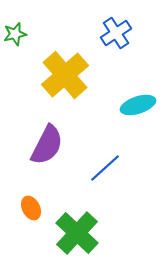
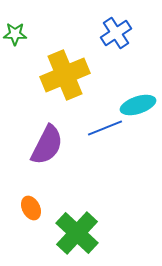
green star: rotated 15 degrees clockwise
yellow cross: rotated 18 degrees clockwise
blue line: moved 40 px up; rotated 20 degrees clockwise
